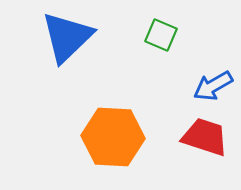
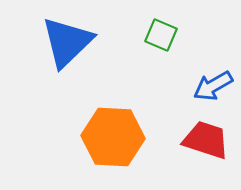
blue triangle: moved 5 px down
red trapezoid: moved 1 px right, 3 px down
